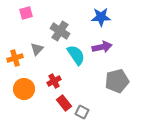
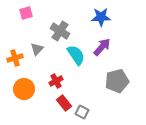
purple arrow: rotated 36 degrees counterclockwise
red cross: moved 2 px right
